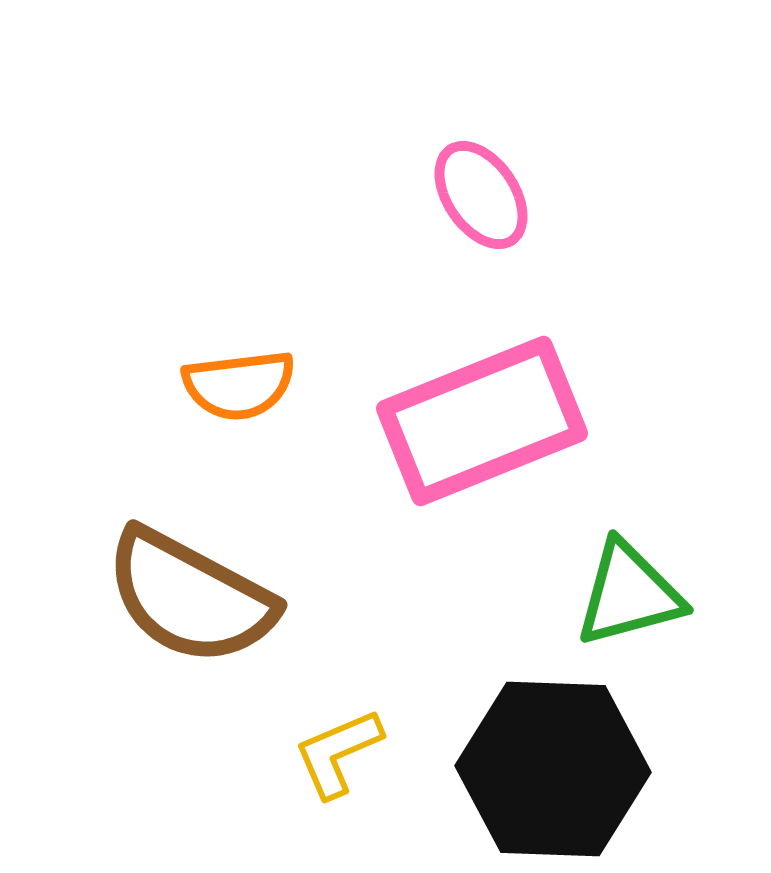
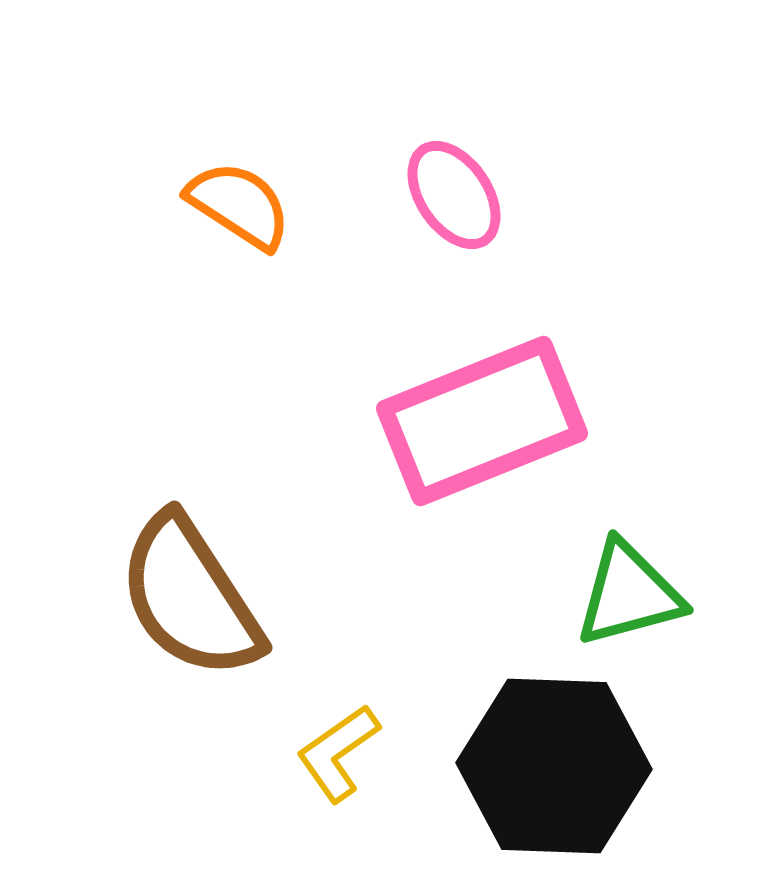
pink ellipse: moved 27 px left
orange semicircle: moved 180 px up; rotated 140 degrees counterclockwise
brown semicircle: rotated 29 degrees clockwise
yellow L-shape: rotated 12 degrees counterclockwise
black hexagon: moved 1 px right, 3 px up
